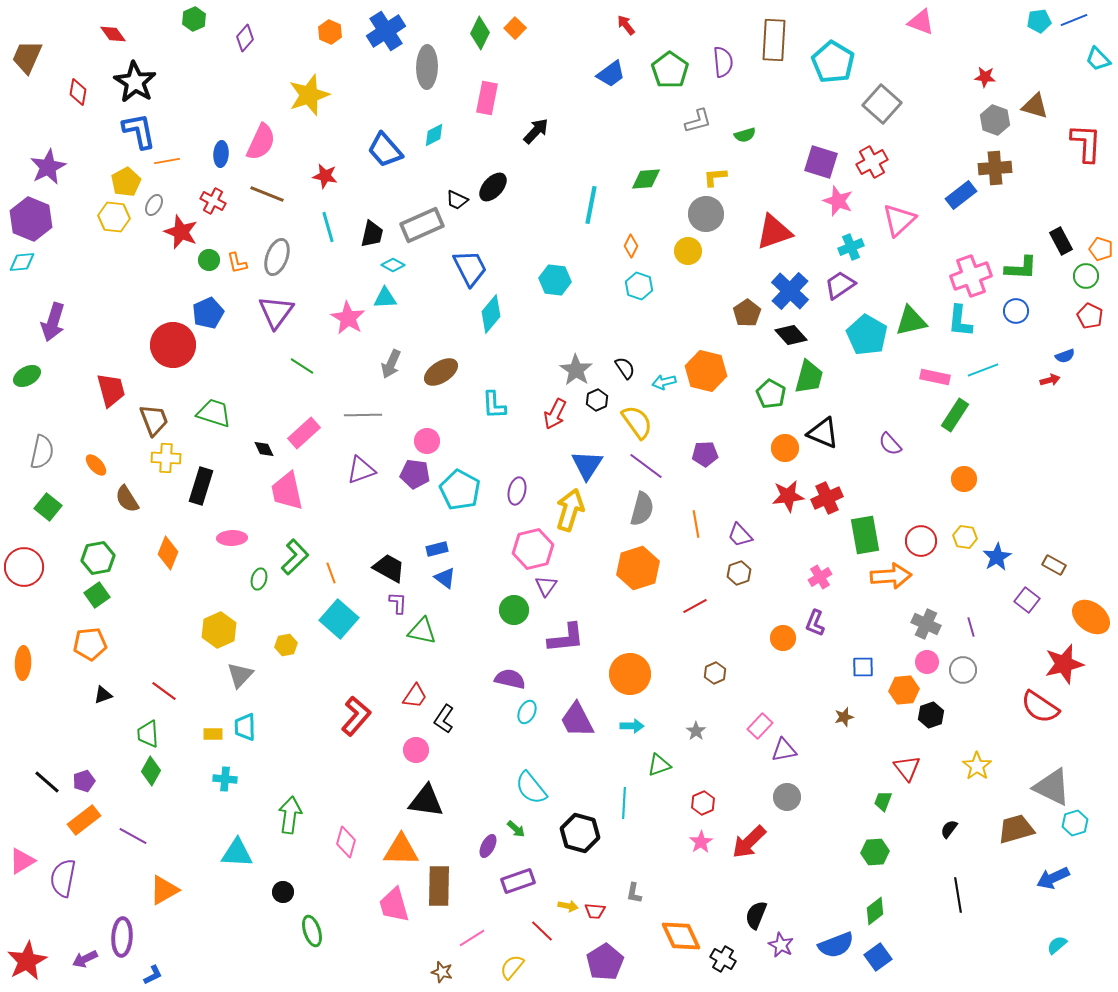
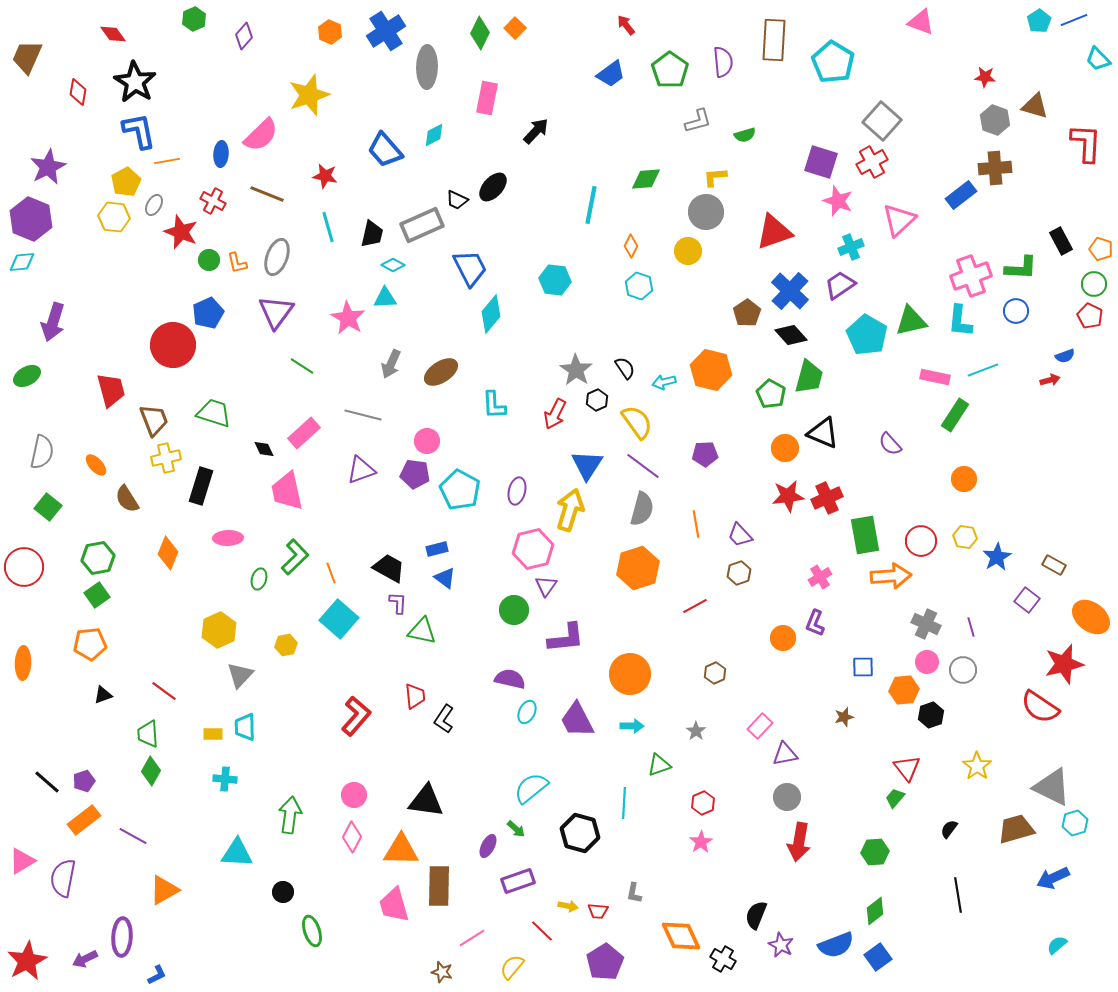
cyan pentagon at (1039, 21): rotated 25 degrees counterclockwise
purple diamond at (245, 38): moved 1 px left, 2 px up
gray square at (882, 104): moved 17 px down
pink semicircle at (261, 142): moved 7 px up; rotated 21 degrees clockwise
gray circle at (706, 214): moved 2 px up
green circle at (1086, 276): moved 8 px right, 8 px down
orange hexagon at (706, 371): moved 5 px right, 1 px up
gray line at (363, 415): rotated 15 degrees clockwise
yellow cross at (166, 458): rotated 16 degrees counterclockwise
purple line at (646, 466): moved 3 px left
pink ellipse at (232, 538): moved 4 px left
red trapezoid at (415, 696): rotated 40 degrees counterclockwise
pink circle at (416, 750): moved 62 px left, 45 px down
purple triangle at (784, 750): moved 1 px right, 4 px down
cyan semicircle at (531, 788): rotated 90 degrees clockwise
green trapezoid at (883, 801): moved 12 px right, 3 px up; rotated 20 degrees clockwise
pink diamond at (346, 842): moved 6 px right, 5 px up; rotated 12 degrees clockwise
red arrow at (749, 842): moved 50 px right; rotated 36 degrees counterclockwise
red trapezoid at (595, 911): moved 3 px right
blue L-shape at (153, 975): moved 4 px right
